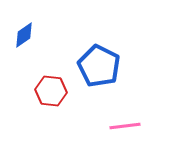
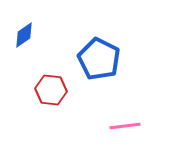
blue pentagon: moved 7 px up
red hexagon: moved 1 px up
